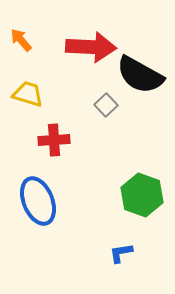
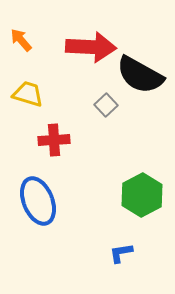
green hexagon: rotated 12 degrees clockwise
